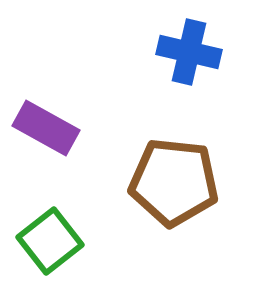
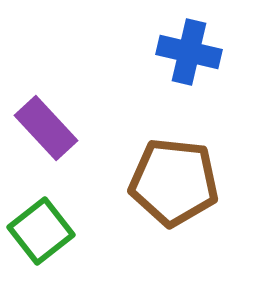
purple rectangle: rotated 18 degrees clockwise
green square: moved 9 px left, 10 px up
